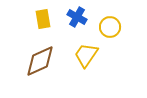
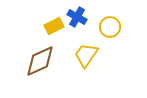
yellow rectangle: moved 11 px right, 7 px down; rotated 72 degrees clockwise
